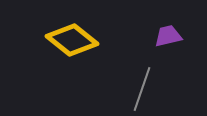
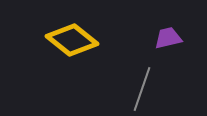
purple trapezoid: moved 2 px down
